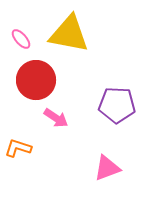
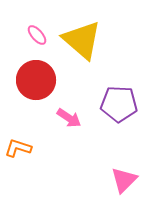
yellow triangle: moved 13 px right, 6 px down; rotated 30 degrees clockwise
pink ellipse: moved 16 px right, 4 px up
purple pentagon: moved 2 px right, 1 px up
pink arrow: moved 13 px right
pink triangle: moved 17 px right, 12 px down; rotated 24 degrees counterclockwise
